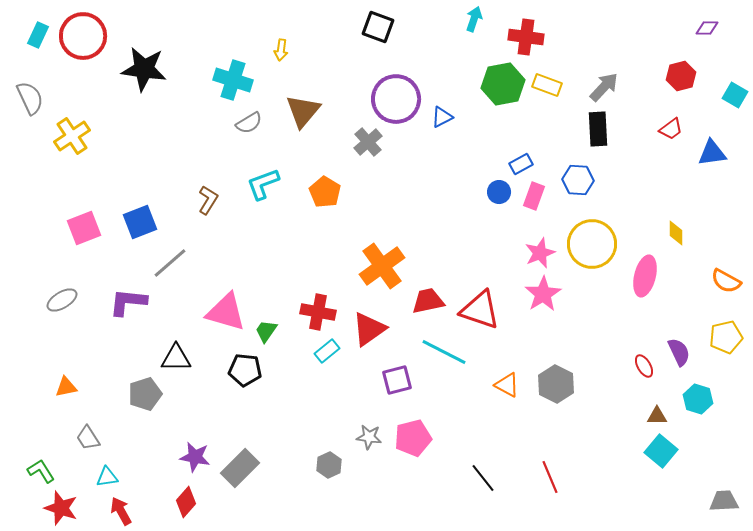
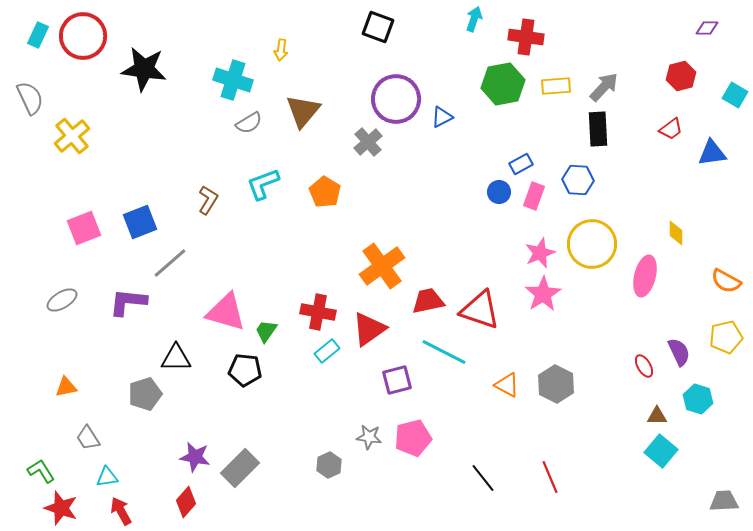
yellow rectangle at (547, 85): moved 9 px right, 1 px down; rotated 24 degrees counterclockwise
yellow cross at (72, 136): rotated 6 degrees counterclockwise
